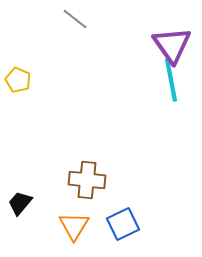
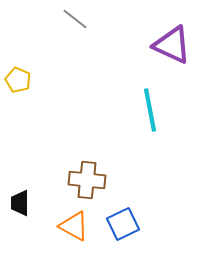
purple triangle: rotated 30 degrees counterclockwise
cyan line: moved 21 px left, 30 px down
black trapezoid: rotated 40 degrees counterclockwise
orange triangle: rotated 32 degrees counterclockwise
